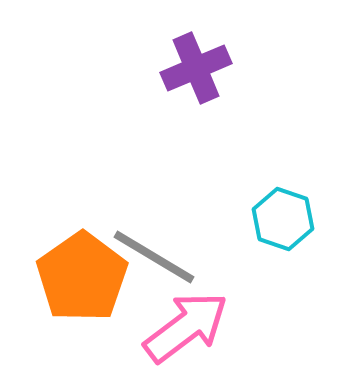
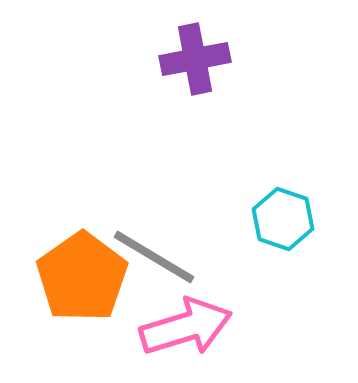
purple cross: moved 1 px left, 9 px up; rotated 12 degrees clockwise
pink arrow: rotated 20 degrees clockwise
